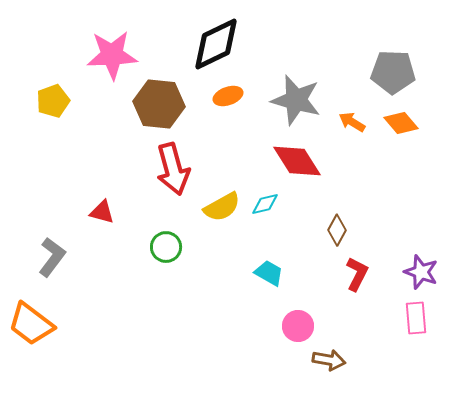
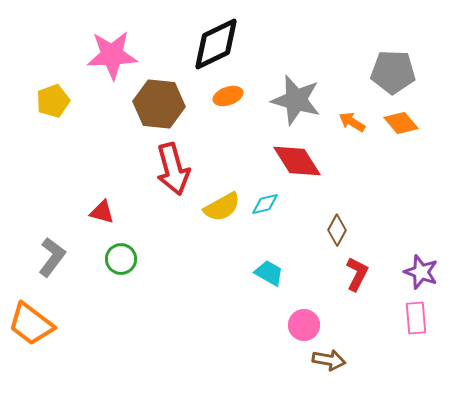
green circle: moved 45 px left, 12 px down
pink circle: moved 6 px right, 1 px up
